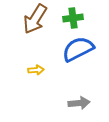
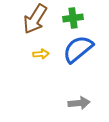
blue semicircle: rotated 12 degrees counterclockwise
yellow arrow: moved 5 px right, 16 px up
